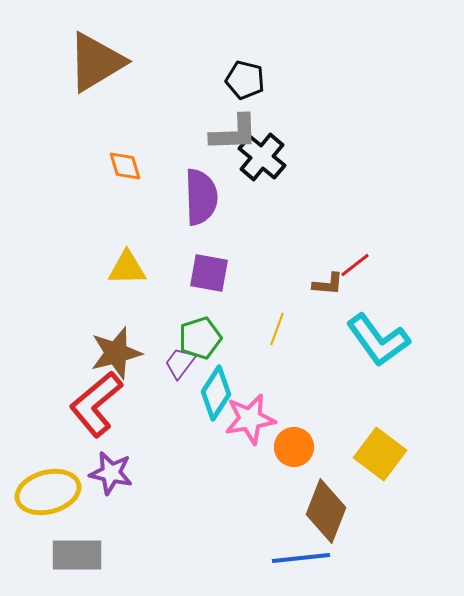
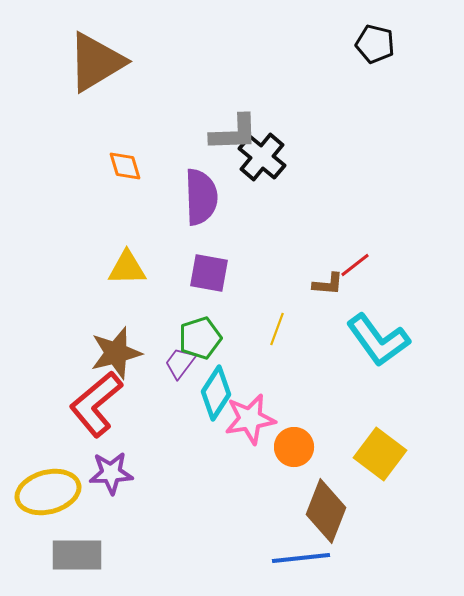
black pentagon: moved 130 px right, 36 px up
purple star: rotated 15 degrees counterclockwise
